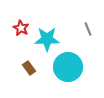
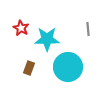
gray line: rotated 16 degrees clockwise
brown rectangle: rotated 56 degrees clockwise
